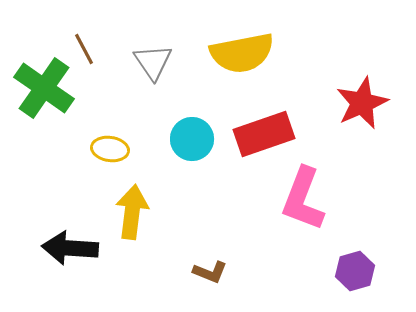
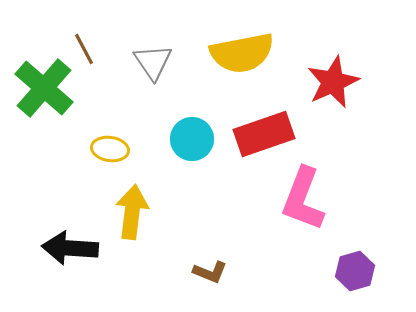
green cross: rotated 6 degrees clockwise
red star: moved 29 px left, 21 px up
